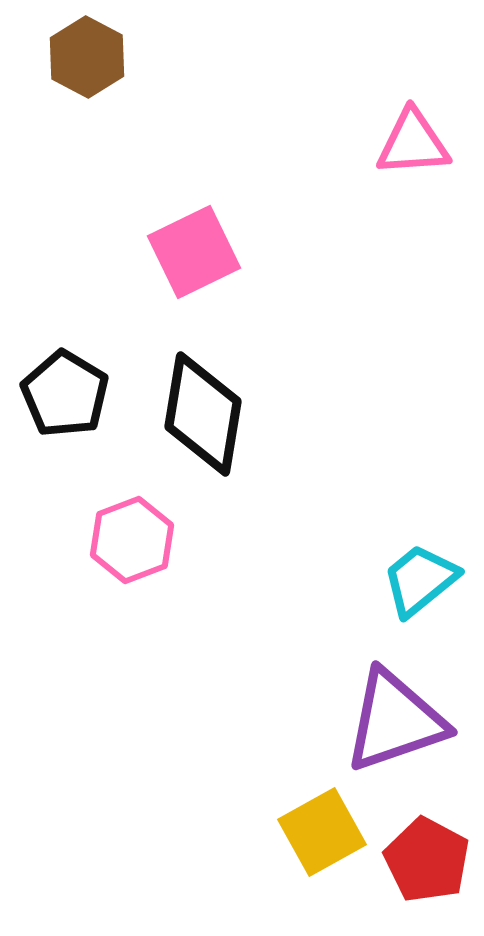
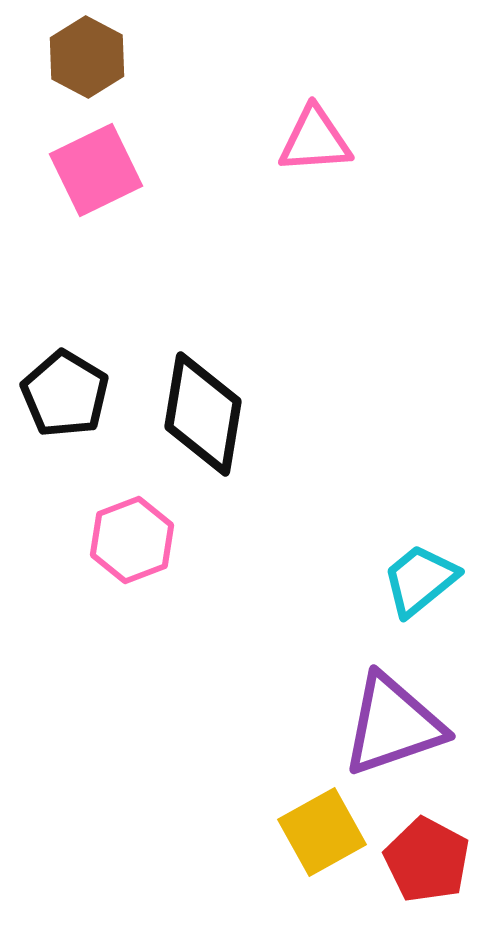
pink triangle: moved 98 px left, 3 px up
pink square: moved 98 px left, 82 px up
purple triangle: moved 2 px left, 4 px down
